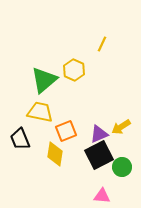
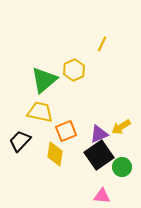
yellow hexagon: rotated 10 degrees clockwise
black trapezoid: moved 2 px down; rotated 65 degrees clockwise
black square: rotated 8 degrees counterclockwise
